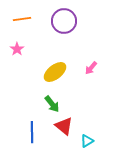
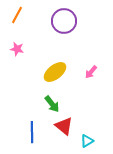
orange line: moved 5 px left, 4 px up; rotated 54 degrees counterclockwise
pink star: rotated 24 degrees counterclockwise
pink arrow: moved 4 px down
